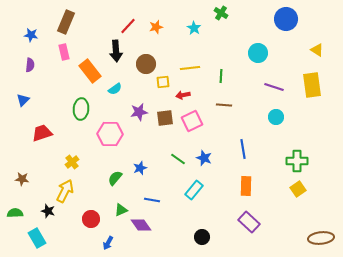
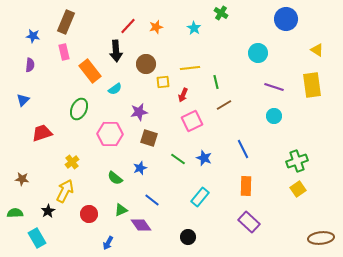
blue star at (31, 35): moved 2 px right, 1 px down
green line at (221, 76): moved 5 px left, 6 px down; rotated 16 degrees counterclockwise
red arrow at (183, 95): rotated 56 degrees counterclockwise
brown line at (224, 105): rotated 35 degrees counterclockwise
green ellipse at (81, 109): moved 2 px left; rotated 20 degrees clockwise
cyan circle at (276, 117): moved 2 px left, 1 px up
brown square at (165, 118): moved 16 px left, 20 px down; rotated 24 degrees clockwise
blue line at (243, 149): rotated 18 degrees counterclockwise
green cross at (297, 161): rotated 20 degrees counterclockwise
green semicircle at (115, 178): rotated 91 degrees counterclockwise
cyan rectangle at (194, 190): moved 6 px right, 7 px down
blue line at (152, 200): rotated 28 degrees clockwise
black star at (48, 211): rotated 24 degrees clockwise
red circle at (91, 219): moved 2 px left, 5 px up
black circle at (202, 237): moved 14 px left
